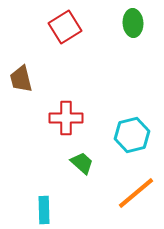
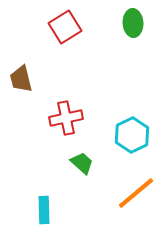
red cross: rotated 12 degrees counterclockwise
cyan hexagon: rotated 12 degrees counterclockwise
